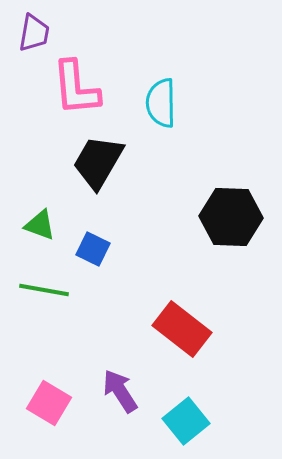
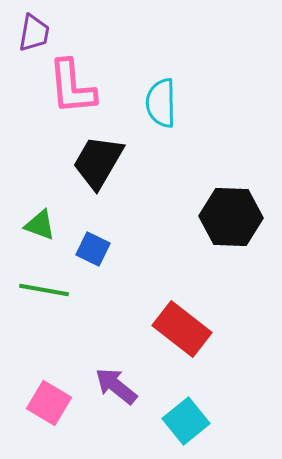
pink L-shape: moved 4 px left, 1 px up
purple arrow: moved 4 px left, 5 px up; rotated 18 degrees counterclockwise
